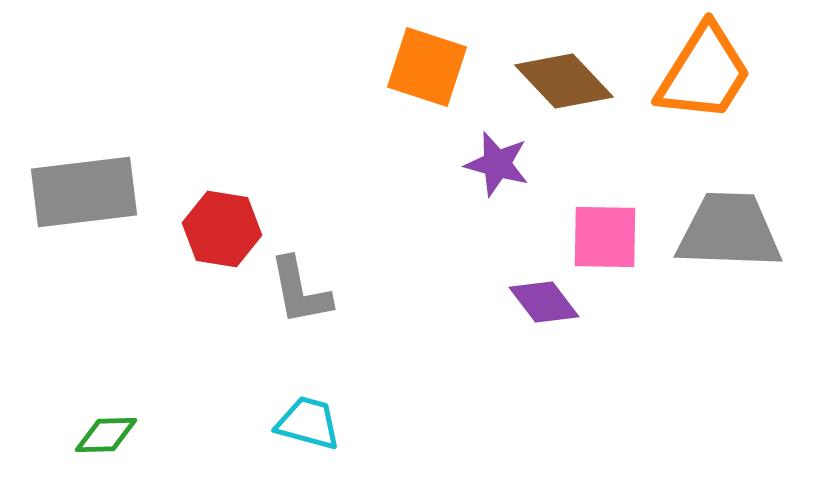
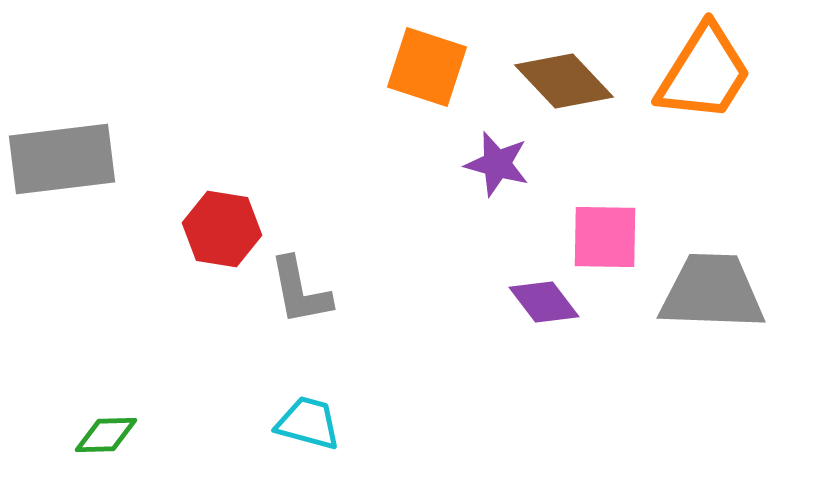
gray rectangle: moved 22 px left, 33 px up
gray trapezoid: moved 17 px left, 61 px down
